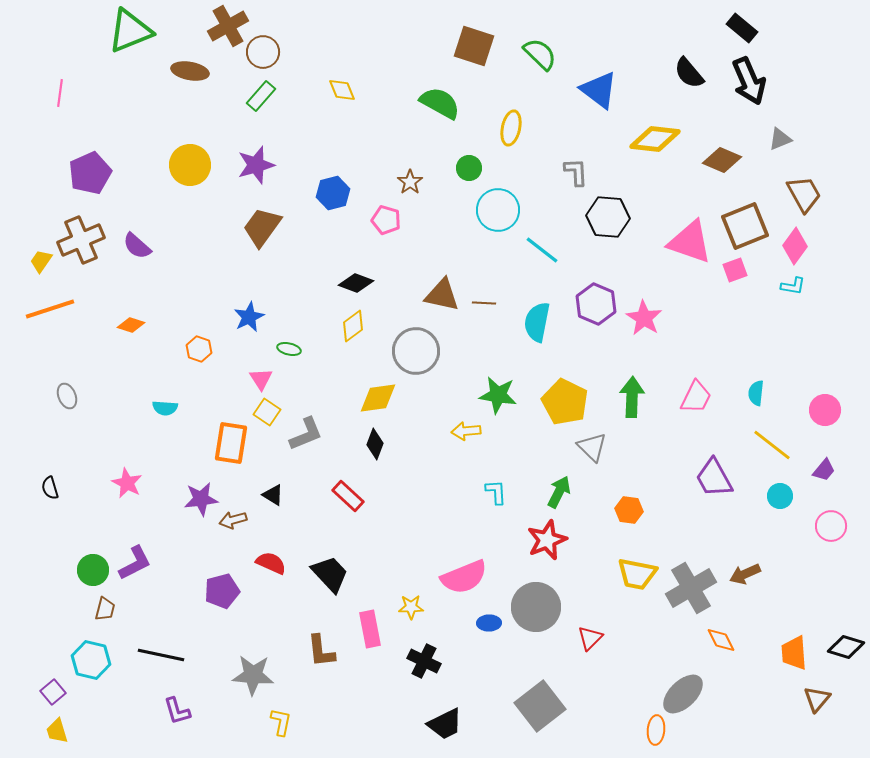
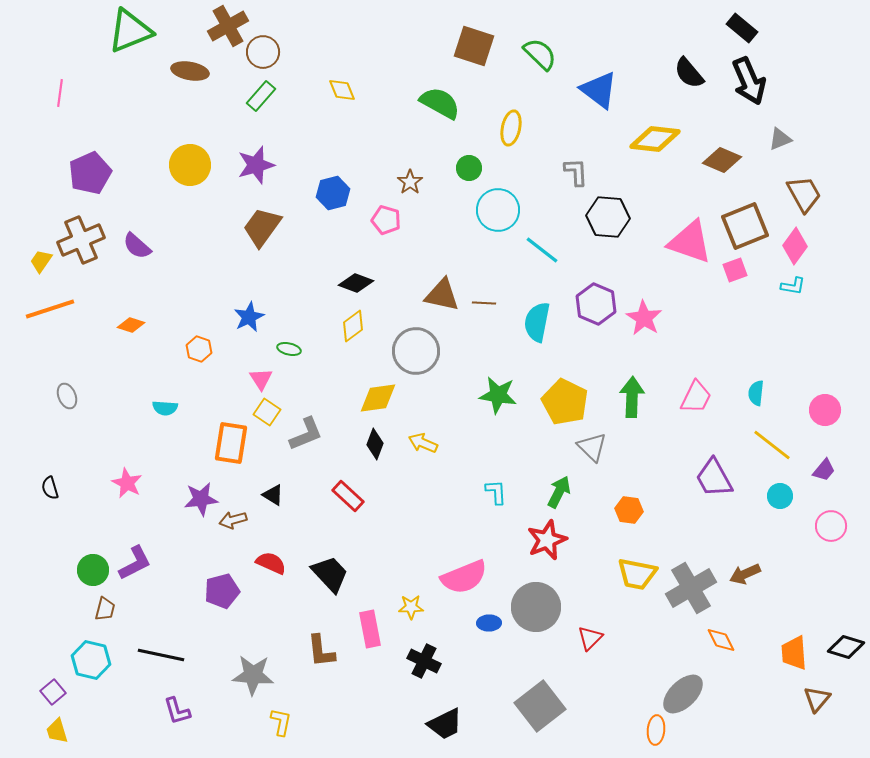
yellow arrow at (466, 431): moved 43 px left, 12 px down; rotated 28 degrees clockwise
